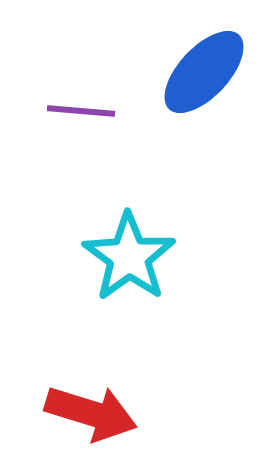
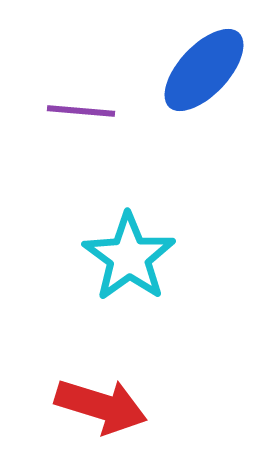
blue ellipse: moved 2 px up
red arrow: moved 10 px right, 7 px up
